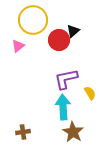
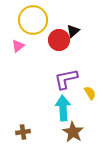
cyan arrow: moved 1 px down
